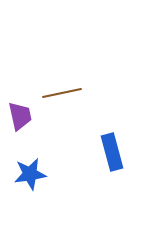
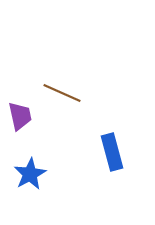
brown line: rotated 36 degrees clockwise
blue star: rotated 20 degrees counterclockwise
